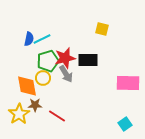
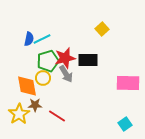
yellow square: rotated 32 degrees clockwise
